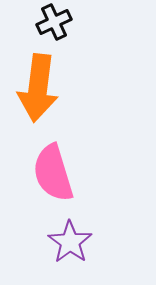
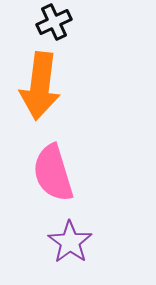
orange arrow: moved 2 px right, 2 px up
